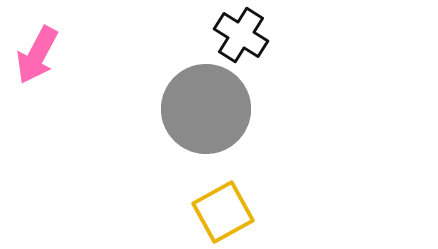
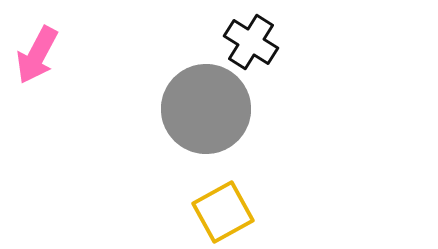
black cross: moved 10 px right, 7 px down
